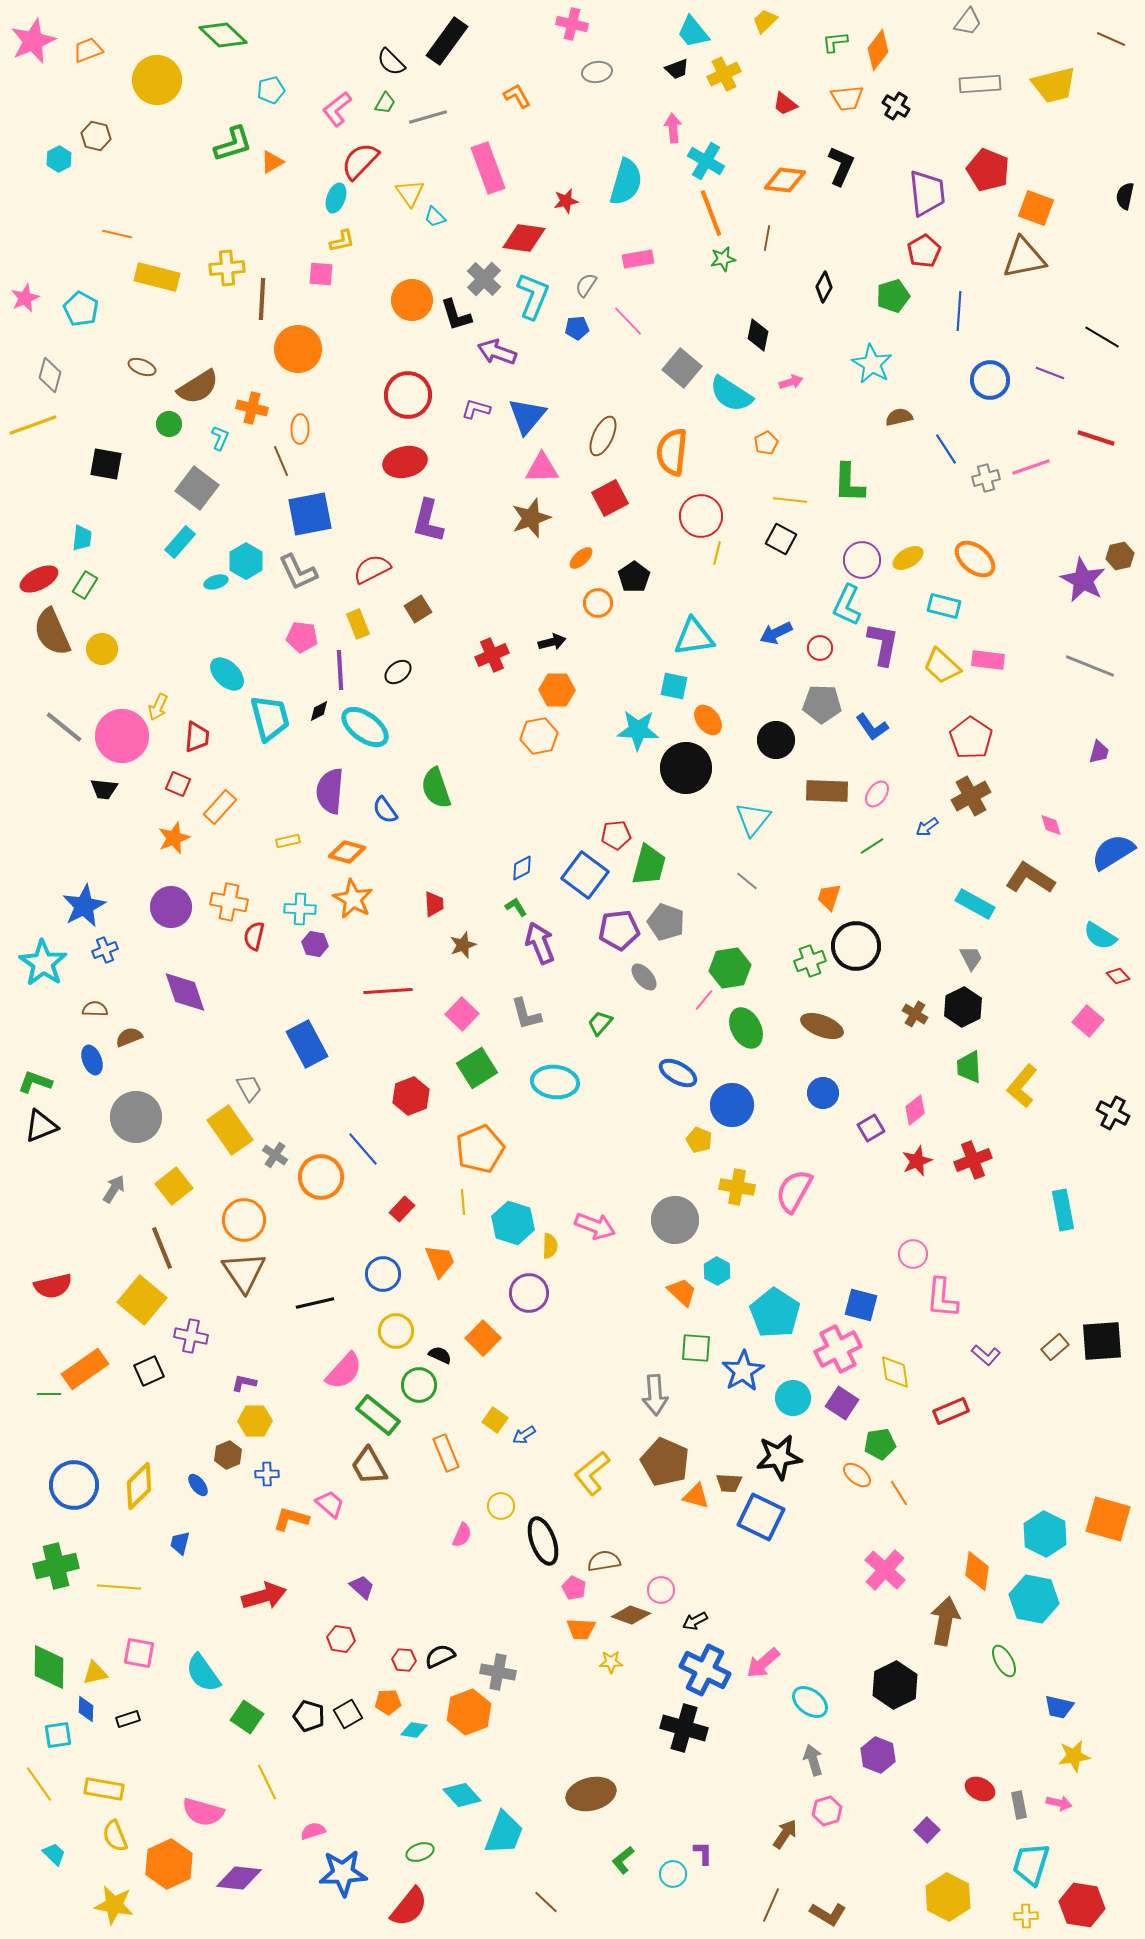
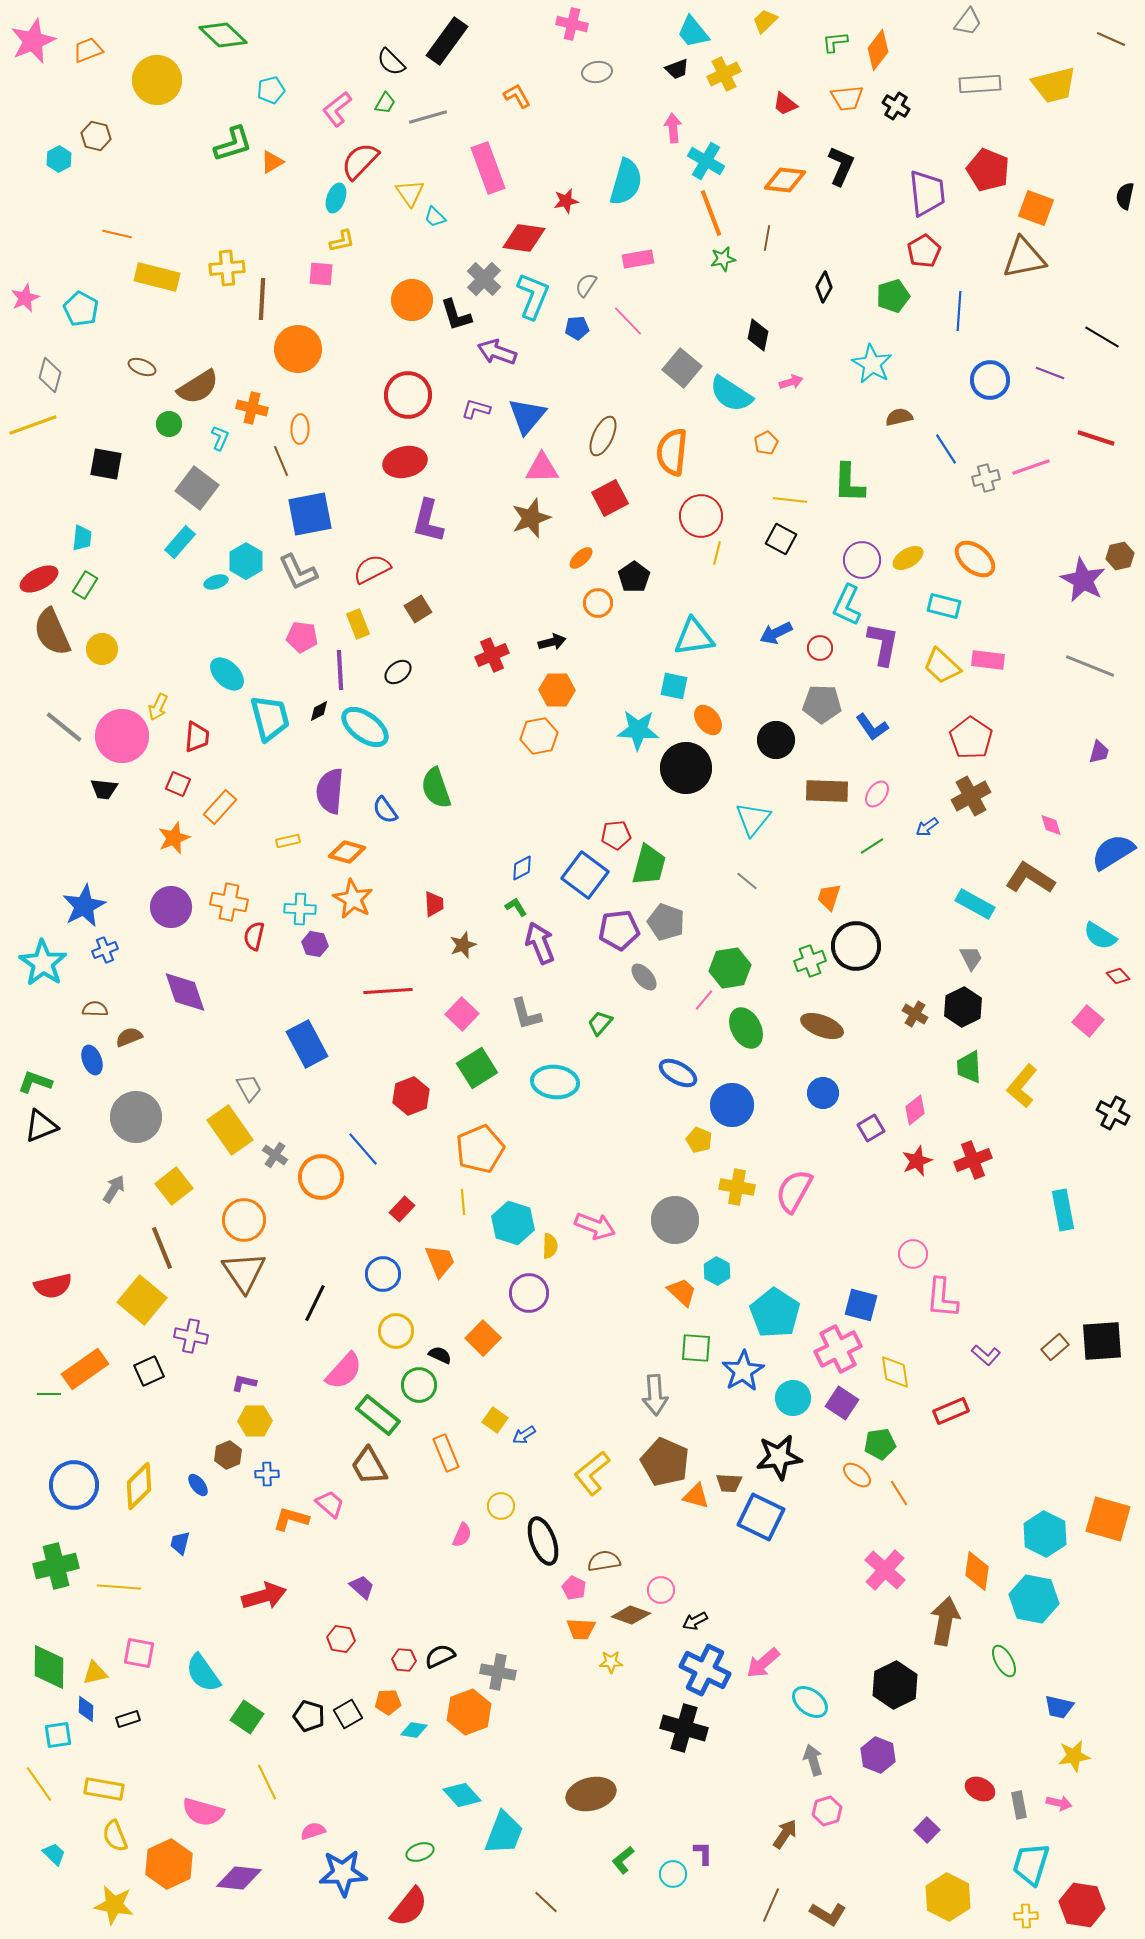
black line at (315, 1303): rotated 51 degrees counterclockwise
